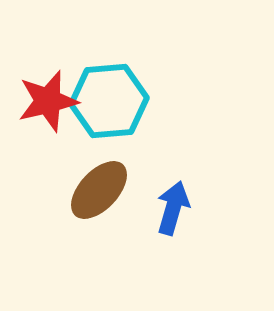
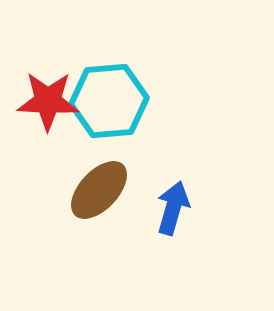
red star: rotated 16 degrees clockwise
